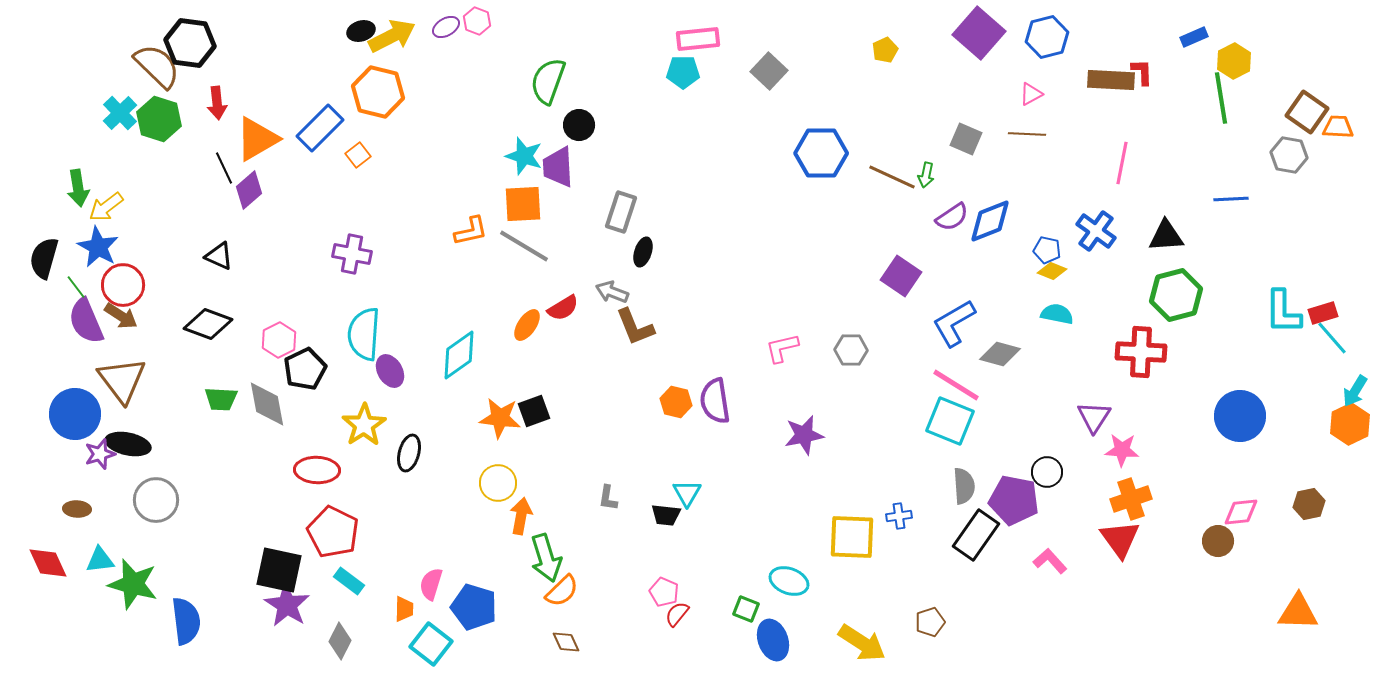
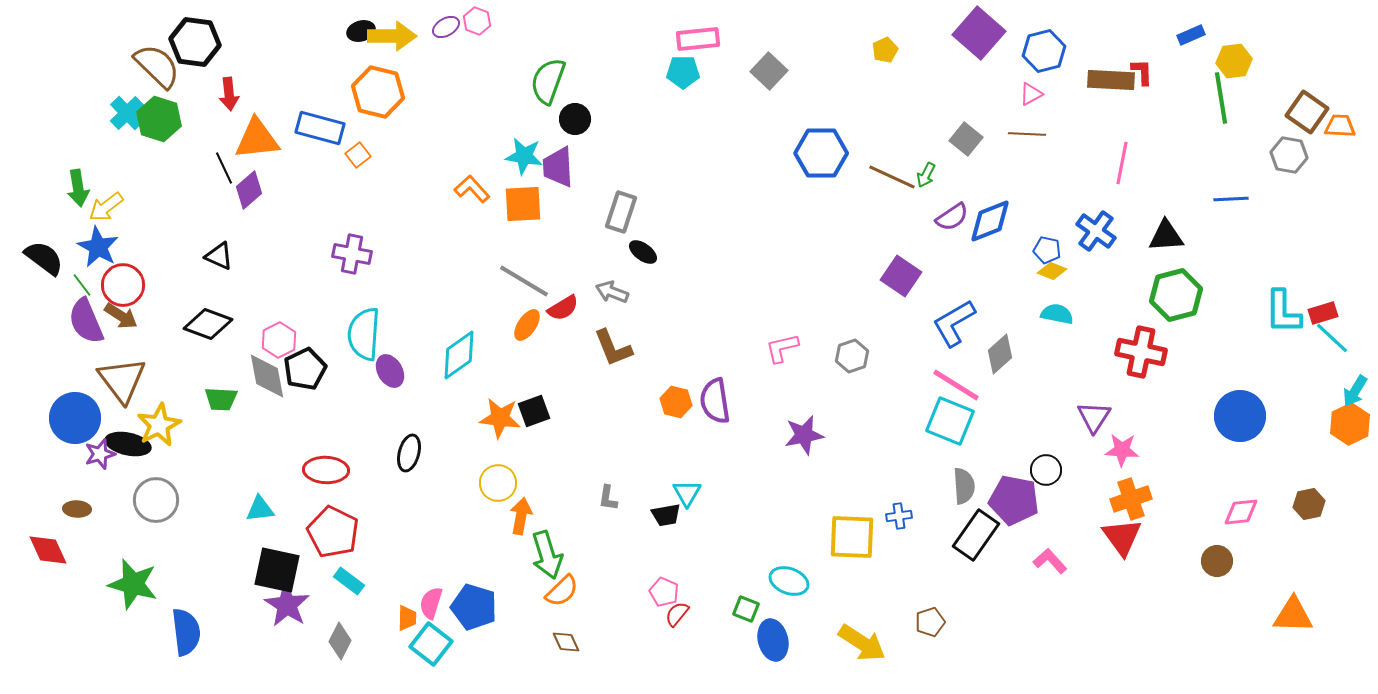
yellow arrow at (392, 36): rotated 27 degrees clockwise
blue hexagon at (1047, 37): moved 3 px left, 14 px down
blue rectangle at (1194, 37): moved 3 px left, 2 px up
black hexagon at (190, 43): moved 5 px right, 1 px up
yellow hexagon at (1234, 61): rotated 20 degrees clockwise
red arrow at (217, 103): moved 12 px right, 9 px up
cyan cross at (120, 113): moved 7 px right
black circle at (579, 125): moved 4 px left, 6 px up
orange trapezoid at (1338, 127): moved 2 px right, 1 px up
blue rectangle at (320, 128): rotated 60 degrees clockwise
orange triangle at (257, 139): rotated 24 degrees clockwise
gray square at (966, 139): rotated 16 degrees clockwise
cyan star at (524, 156): rotated 9 degrees counterclockwise
green arrow at (926, 175): rotated 15 degrees clockwise
orange L-shape at (471, 231): moved 1 px right, 42 px up; rotated 120 degrees counterclockwise
gray line at (524, 246): moved 35 px down
black ellipse at (643, 252): rotated 72 degrees counterclockwise
black semicircle at (44, 258): rotated 111 degrees clockwise
green line at (76, 287): moved 6 px right, 2 px up
brown L-shape at (635, 327): moved 22 px left, 21 px down
cyan line at (1332, 338): rotated 6 degrees counterclockwise
gray hexagon at (851, 350): moved 1 px right, 6 px down; rotated 20 degrees counterclockwise
red cross at (1141, 352): rotated 9 degrees clockwise
gray diamond at (1000, 354): rotated 57 degrees counterclockwise
gray diamond at (267, 404): moved 28 px up
blue circle at (75, 414): moved 4 px down
yellow star at (364, 425): moved 205 px left; rotated 6 degrees clockwise
red ellipse at (317, 470): moved 9 px right
black circle at (1047, 472): moved 1 px left, 2 px up
black trapezoid at (666, 515): rotated 16 degrees counterclockwise
red triangle at (1120, 539): moved 2 px right, 2 px up
brown circle at (1218, 541): moved 1 px left, 20 px down
green arrow at (546, 558): moved 1 px right, 3 px up
cyan triangle at (100, 560): moved 160 px right, 51 px up
red diamond at (48, 563): moved 13 px up
black square at (279, 570): moved 2 px left
pink semicircle at (431, 584): moved 19 px down
orange trapezoid at (404, 609): moved 3 px right, 9 px down
orange triangle at (1298, 612): moved 5 px left, 3 px down
blue semicircle at (186, 621): moved 11 px down
blue ellipse at (773, 640): rotated 6 degrees clockwise
